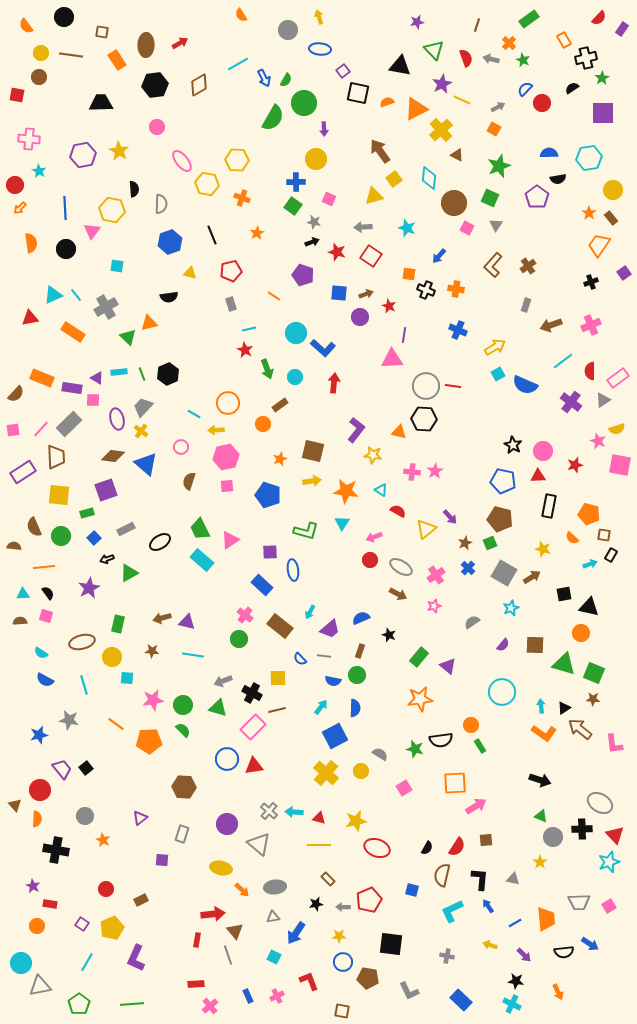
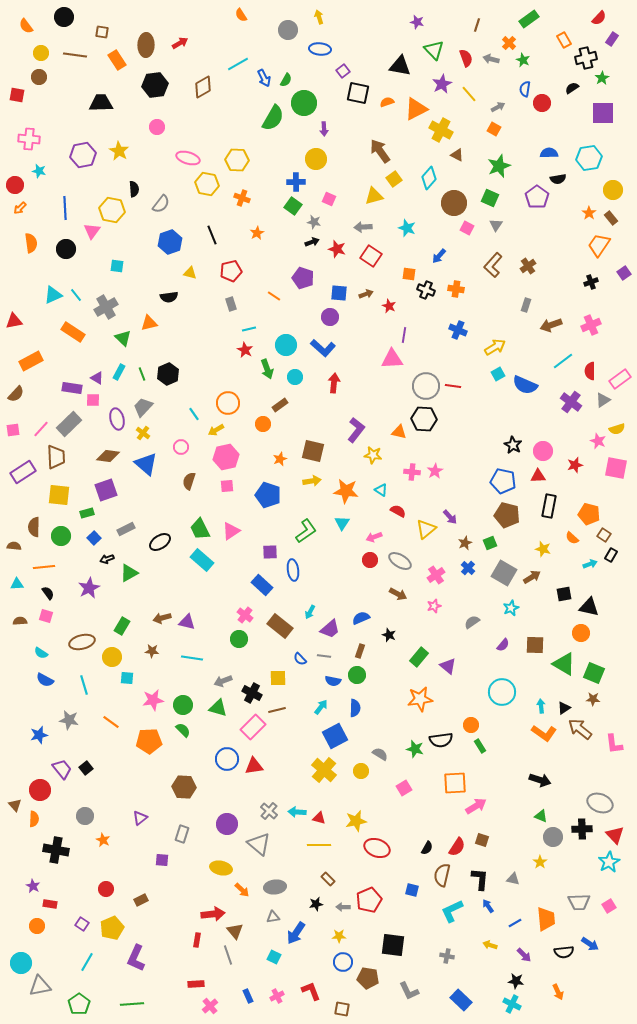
purple star at (417, 22): rotated 24 degrees clockwise
purple rectangle at (622, 29): moved 10 px left, 10 px down
brown line at (71, 55): moved 4 px right
brown diamond at (199, 85): moved 4 px right, 2 px down
blue semicircle at (525, 89): rotated 35 degrees counterclockwise
yellow line at (462, 100): moved 7 px right, 6 px up; rotated 24 degrees clockwise
yellow cross at (441, 130): rotated 20 degrees counterclockwise
pink ellipse at (182, 161): moved 6 px right, 3 px up; rotated 35 degrees counterclockwise
cyan star at (39, 171): rotated 16 degrees counterclockwise
cyan diamond at (429, 178): rotated 35 degrees clockwise
gray semicircle at (161, 204): rotated 36 degrees clockwise
red star at (337, 252): moved 3 px up
purple pentagon at (303, 275): moved 3 px down
purple circle at (360, 317): moved 30 px left
red triangle at (30, 318): moved 16 px left, 3 px down
cyan circle at (296, 333): moved 10 px left, 12 px down
green triangle at (128, 337): moved 5 px left, 1 px down
cyan rectangle at (119, 372): rotated 56 degrees counterclockwise
orange rectangle at (42, 378): moved 11 px left, 17 px up; rotated 50 degrees counterclockwise
pink rectangle at (618, 378): moved 2 px right, 1 px down
cyan line at (194, 414): rotated 24 degrees clockwise
yellow arrow at (216, 430): rotated 28 degrees counterclockwise
yellow cross at (141, 431): moved 2 px right, 2 px down
brown diamond at (113, 456): moved 5 px left
pink square at (620, 465): moved 4 px left, 3 px down
brown pentagon at (500, 519): moved 7 px right, 4 px up
brown semicircle at (34, 527): rotated 24 degrees clockwise
green L-shape at (306, 531): rotated 50 degrees counterclockwise
brown square at (604, 535): rotated 24 degrees clockwise
pink triangle at (230, 540): moved 1 px right, 9 px up
gray ellipse at (401, 567): moved 1 px left, 6 px up
cyan triangle at (23, 594): moved 6 px left, 10 px up
green rectangle at (118, 624): moved 4 px right, 2 px down; rotated 18 degrees clockwise
cyan line at (193, 655): moved 1 px left, 3 px down
green triangle at (564, 664): rotated 15 degrees clockwise
orange line at (116, 724): moved 5 px left, 2 px up
yellow cross at (326, 773): moved 2 px left, 3 px up
gray ellipse at (600, 803): rotated 10 degrees counterclockwise
cyan arrow at (294, 812): moved 3 px right
orange semicircle at (37, 819): moved 3 px left
brown square at (486, 840): moved 4 px left; rotated 24 degrees clockwise
cyan star at (609, 862): rotated 10 degrees counterclockwise
black square at (391, 944): moved 2 px right, 1 px down
red L-shape at (309, 981): moved 2 px right, 10 px down
brown square at (342, 1011): moved 2 px up
